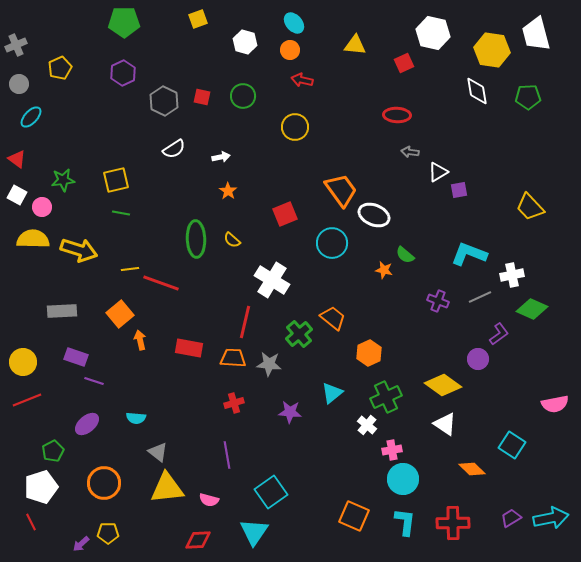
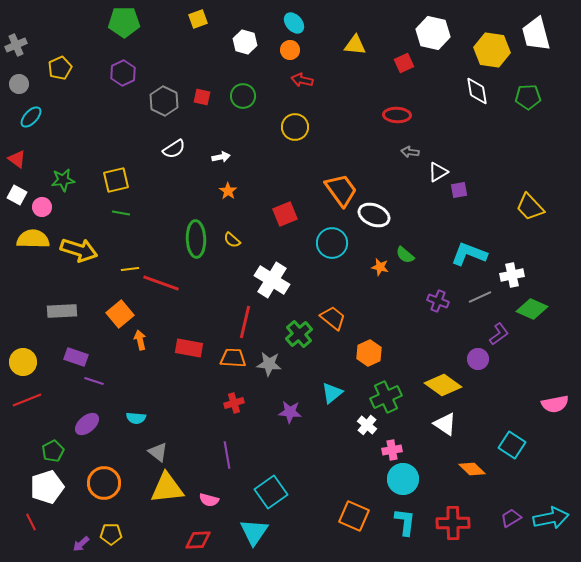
orange star at (384, 270): moved 4 px left, 3 px up
white pentagon at (41, 487): moved 6 px right
yellow pentagon at (108, 533): moved 3 px right, 1 px down
